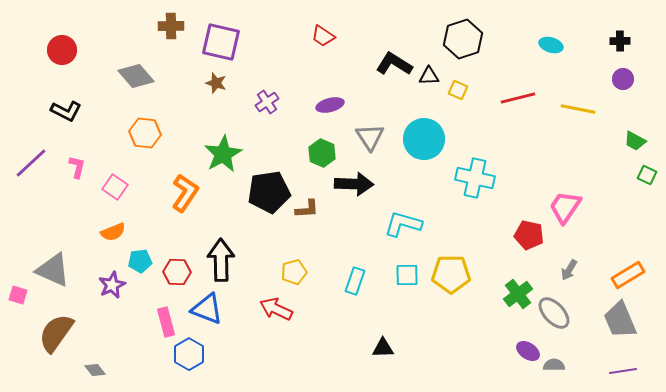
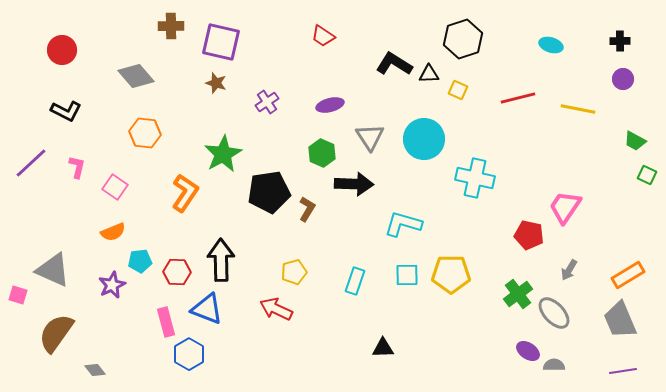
black triangle at (429, 76): moved 2 px up
brown L-shape at (307, 209): rotated 55 degrees counterclockwise
